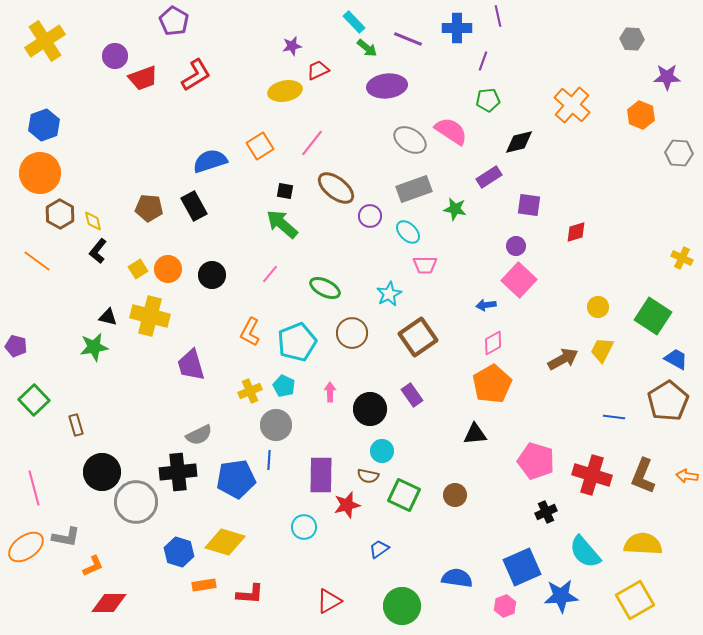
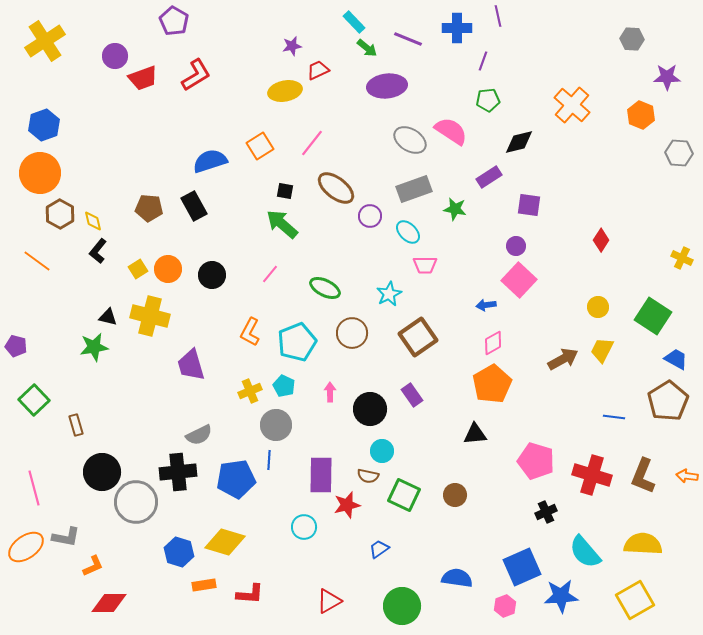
red diamond at (576, 232): moved 25 px right, 8 px down; rotated 40 degrees counterclockwise
